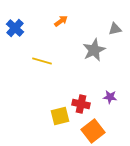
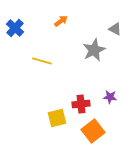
gray triangle: rotated 40 degrees clockwise
red cross: rotated 18 degrees counterclockwise
yellow square: moved 3 px left, 2 px down
